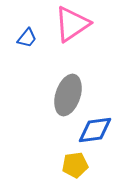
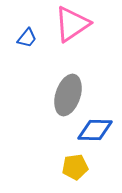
blue diamond: rotated 9 degrees clockwise
yellow pentagon: moved 2 px down
